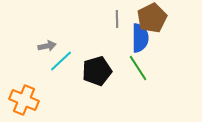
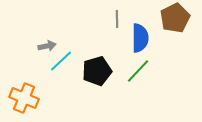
brown pentagon: moved 23 px right
green line: moved 3 px down; rotated 76 degrees clockwise
orange cross: moved 2 px up
